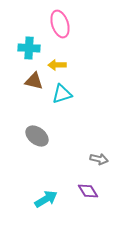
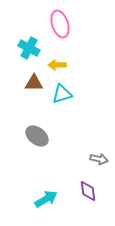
cyan cross: rotated 25 degrees clockwise
brown triangle: moved 2 px down; rotated 12 degrees counterclockwise
purple diamond: rotated 25 degrees clockwise
